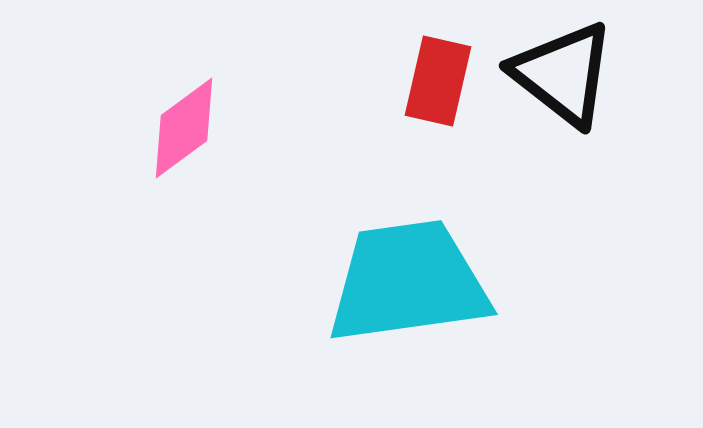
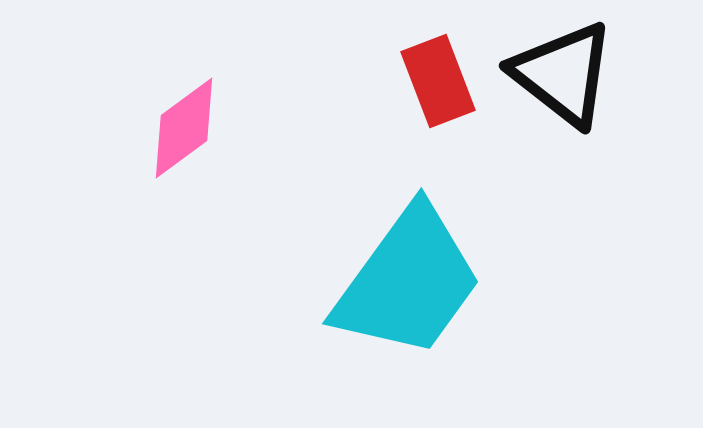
red rectangle: rotated 34 degrees counterclockwise
cyan trapezoid: rotated 134 degrees clockwise
